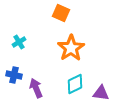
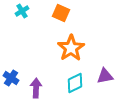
cyan cross: moved 3 px right, 31 px up
blue cross: moved 3 px left, 3 px down; rotated 21 degrees clockwise
cyan diamond: moved 1 px up
purple arrow: rotated 24 degrees clockwise
purple triangle: moved 4 px right, 17 px up; rotated 18 degrees counterclockwise
